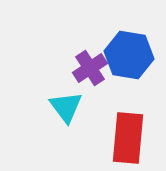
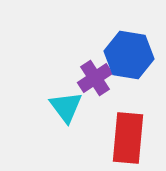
purple cross: moved 5 px right, 10 px down
